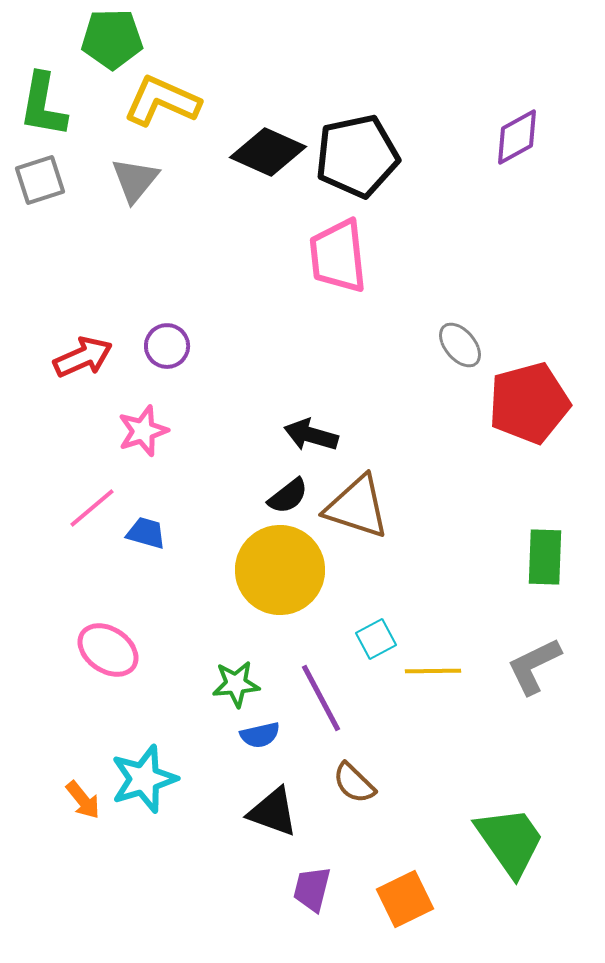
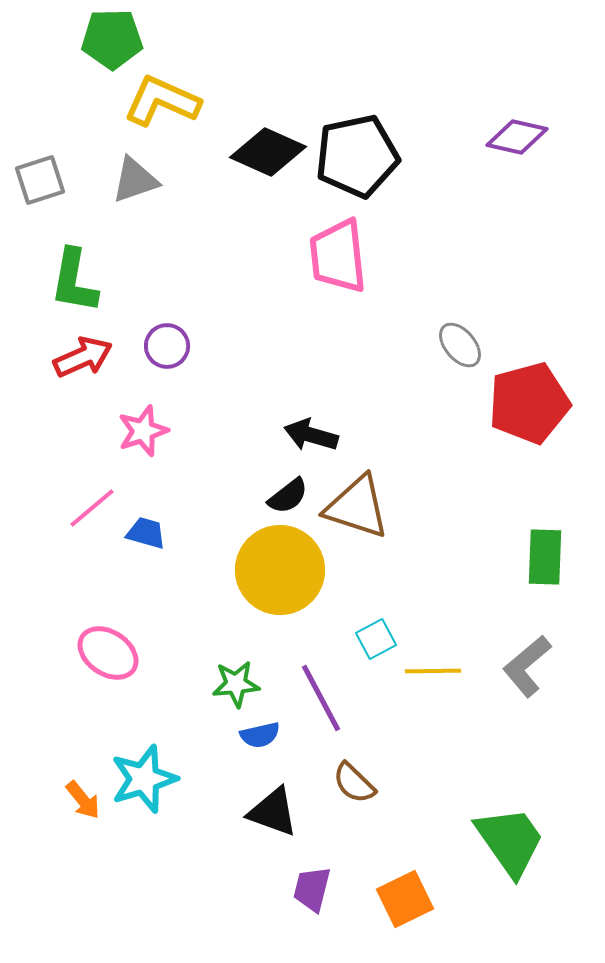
green L-shape: moved 31 px right, 176 px down
purple diamond: rotated 42 degrees clockwise
gray triangle: rotated 32 degrees clockwise
pink ellipse: moved 3 px down
gray L-shape: moved 7 px left; rotated 14 degrees counterclockwise
